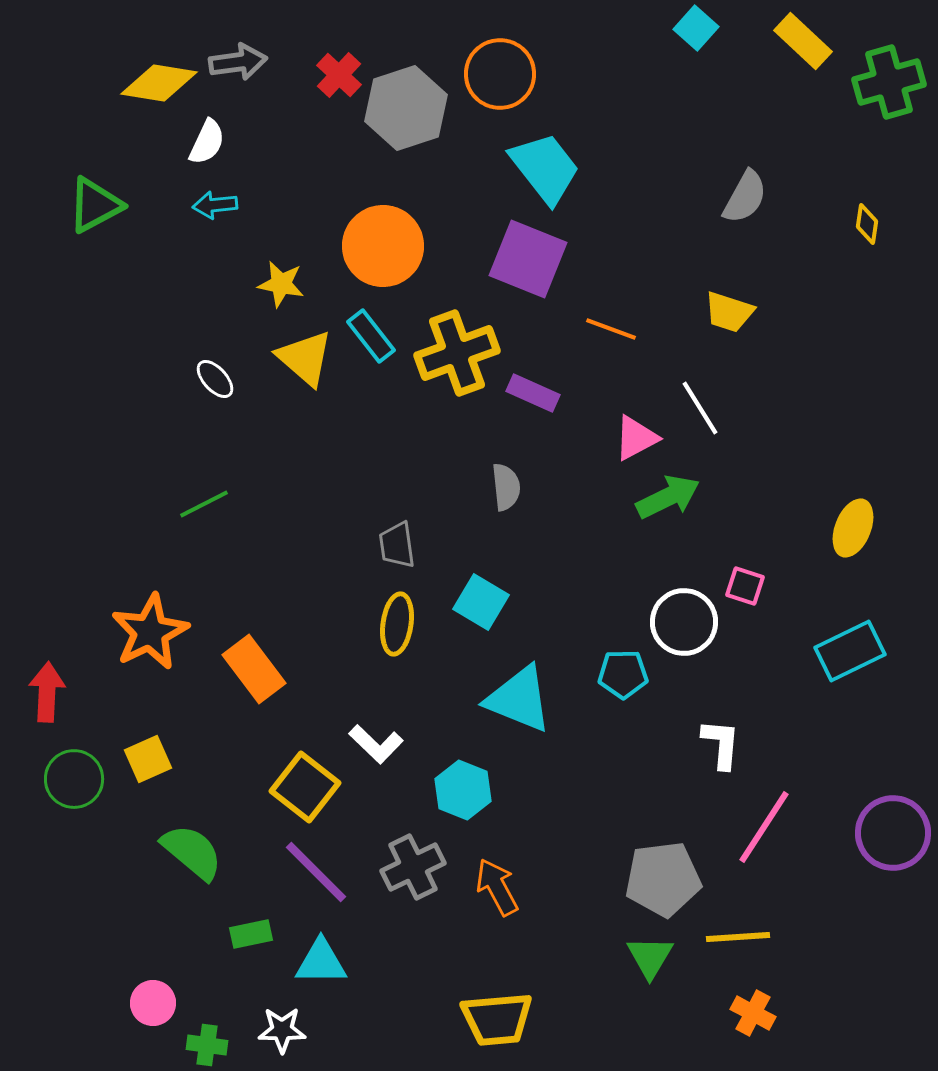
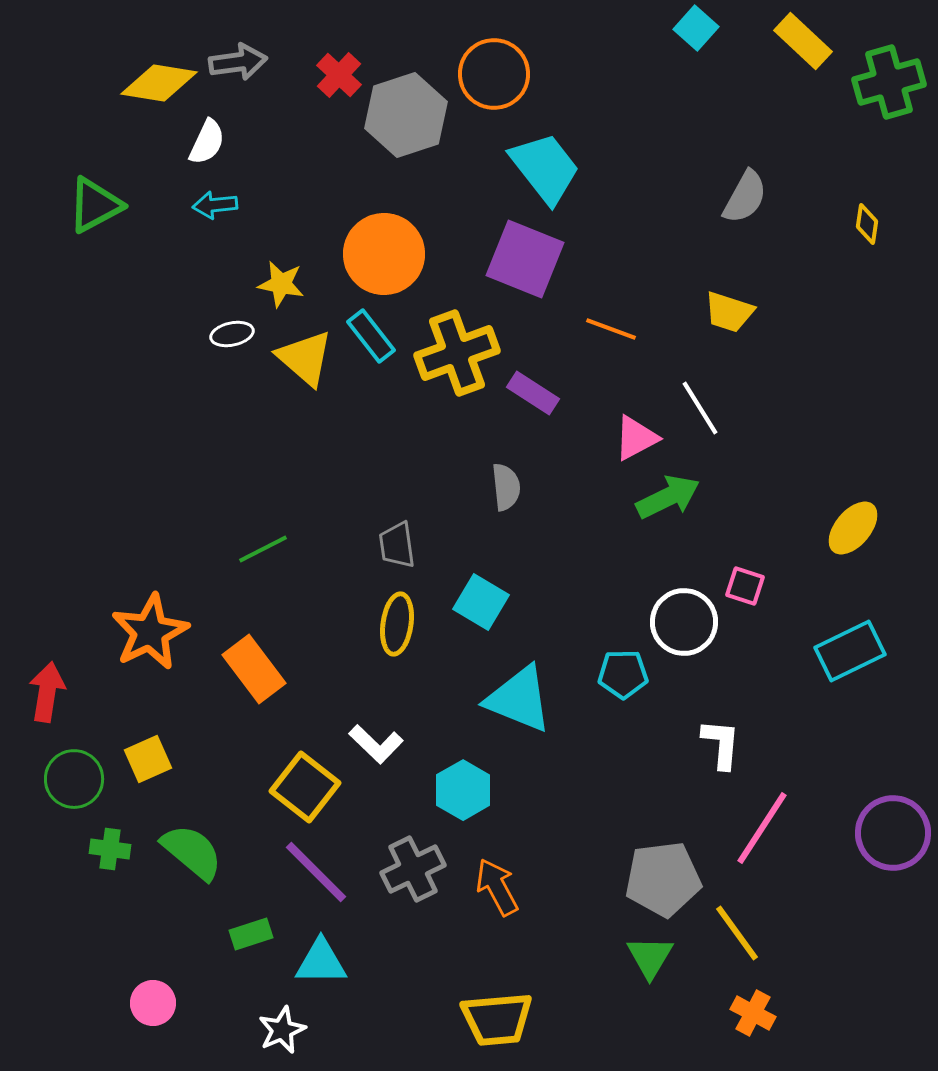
orange circle at (500, 74): moved 6 px left
gray hexagon at (406, 108): moved 7 px down
orange circle at (383, 246): moved 1 px right, 8 px down
purple square at (528, 259): moved 3 px left
white ellipse at (215, 379): moved 17 px right, 45 px up; rotated 60 degrees counterclockwise
purple rectangle at (533, 393): rotated 9 degrees clockwise
green line at (204, 504): moved 59 px right, 45 px down
yellow ellipse at (853, 528): rotated 18 degrees clockwise
red arrow at (47, 692): rotated 6 degrees clockwise
cyan hexagon at (463, 790): rotated 8 degrees clockwise
pink line at (764, 827): moved 2 px left, 1 px down
gray cross at (413, 867): moved 2 px down
green rectangle at (251, 934): rotated 6 degrees counterclockwise
yellow line at (738, 937): moved 1 px left, 4 px up; rotated 58 degrees clockwise
white star at (282, 1030): rotated 24 degrees counterclockwise
green cross at (207, 1045): moved 97 px left, 196 px up
